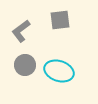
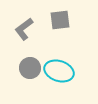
gray L-shape: moved 3 px right, 2 px up
gray circle: moved 5 px right, 3 px down
